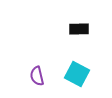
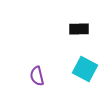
cyan square: moved 8 px right, 5 px up
